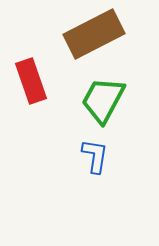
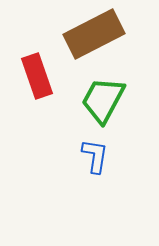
red rectangle: moved 6 px right, 5 px up
